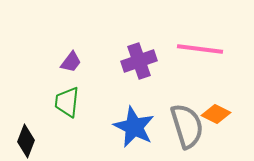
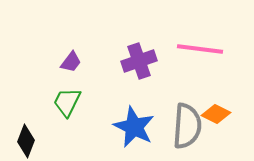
green trapezoid: rotated 20 degrees clockwise
gray semicircle: rotated 21 degrees clockwise
